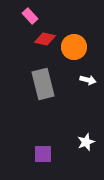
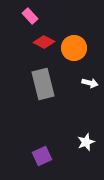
red diamond: moved 1 px left, 3 px down; rotated 15 degrees clockwise
orange circle: moved 1 px down
white arrow: moved 2 px right, 3 px down
purple square: moved 1 px left, 2 px down; rotated 24 degrees counterclockwise
